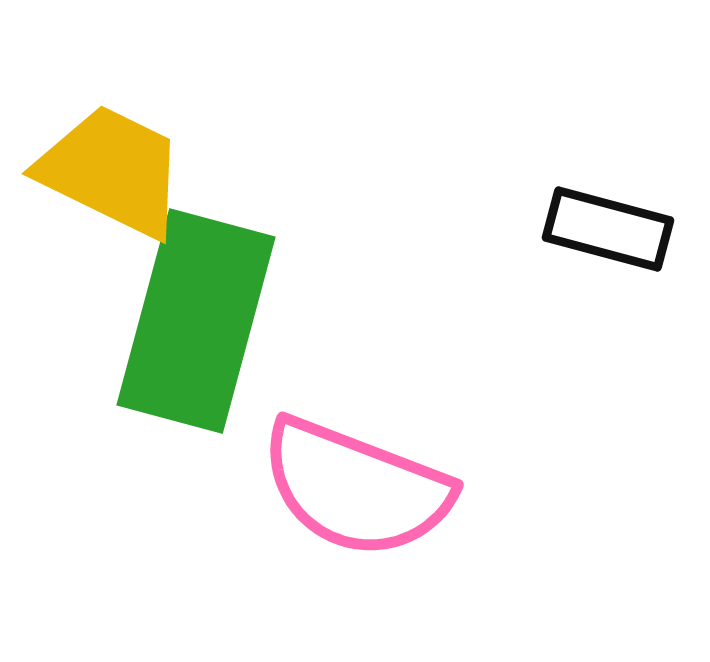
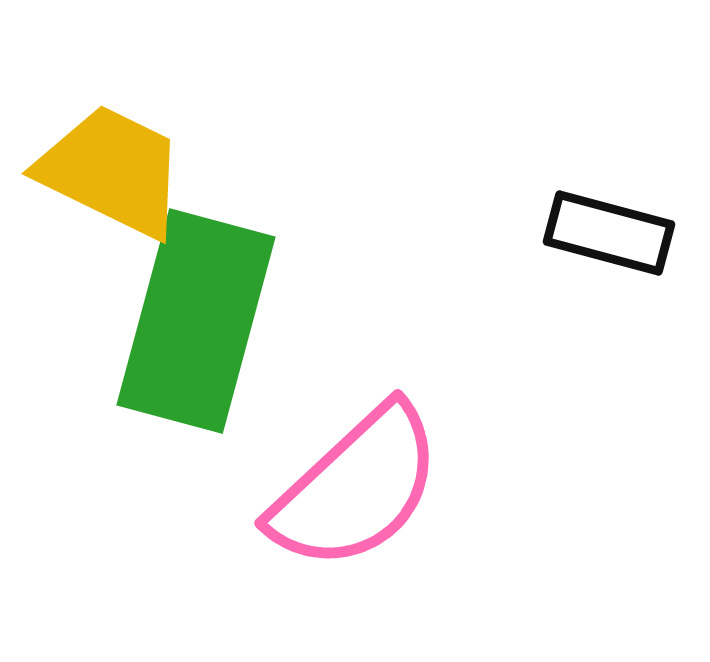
black rectangle: moved 1 px right, 4 px down
pink semicircle: rotated 64 degrees counterclockwise
